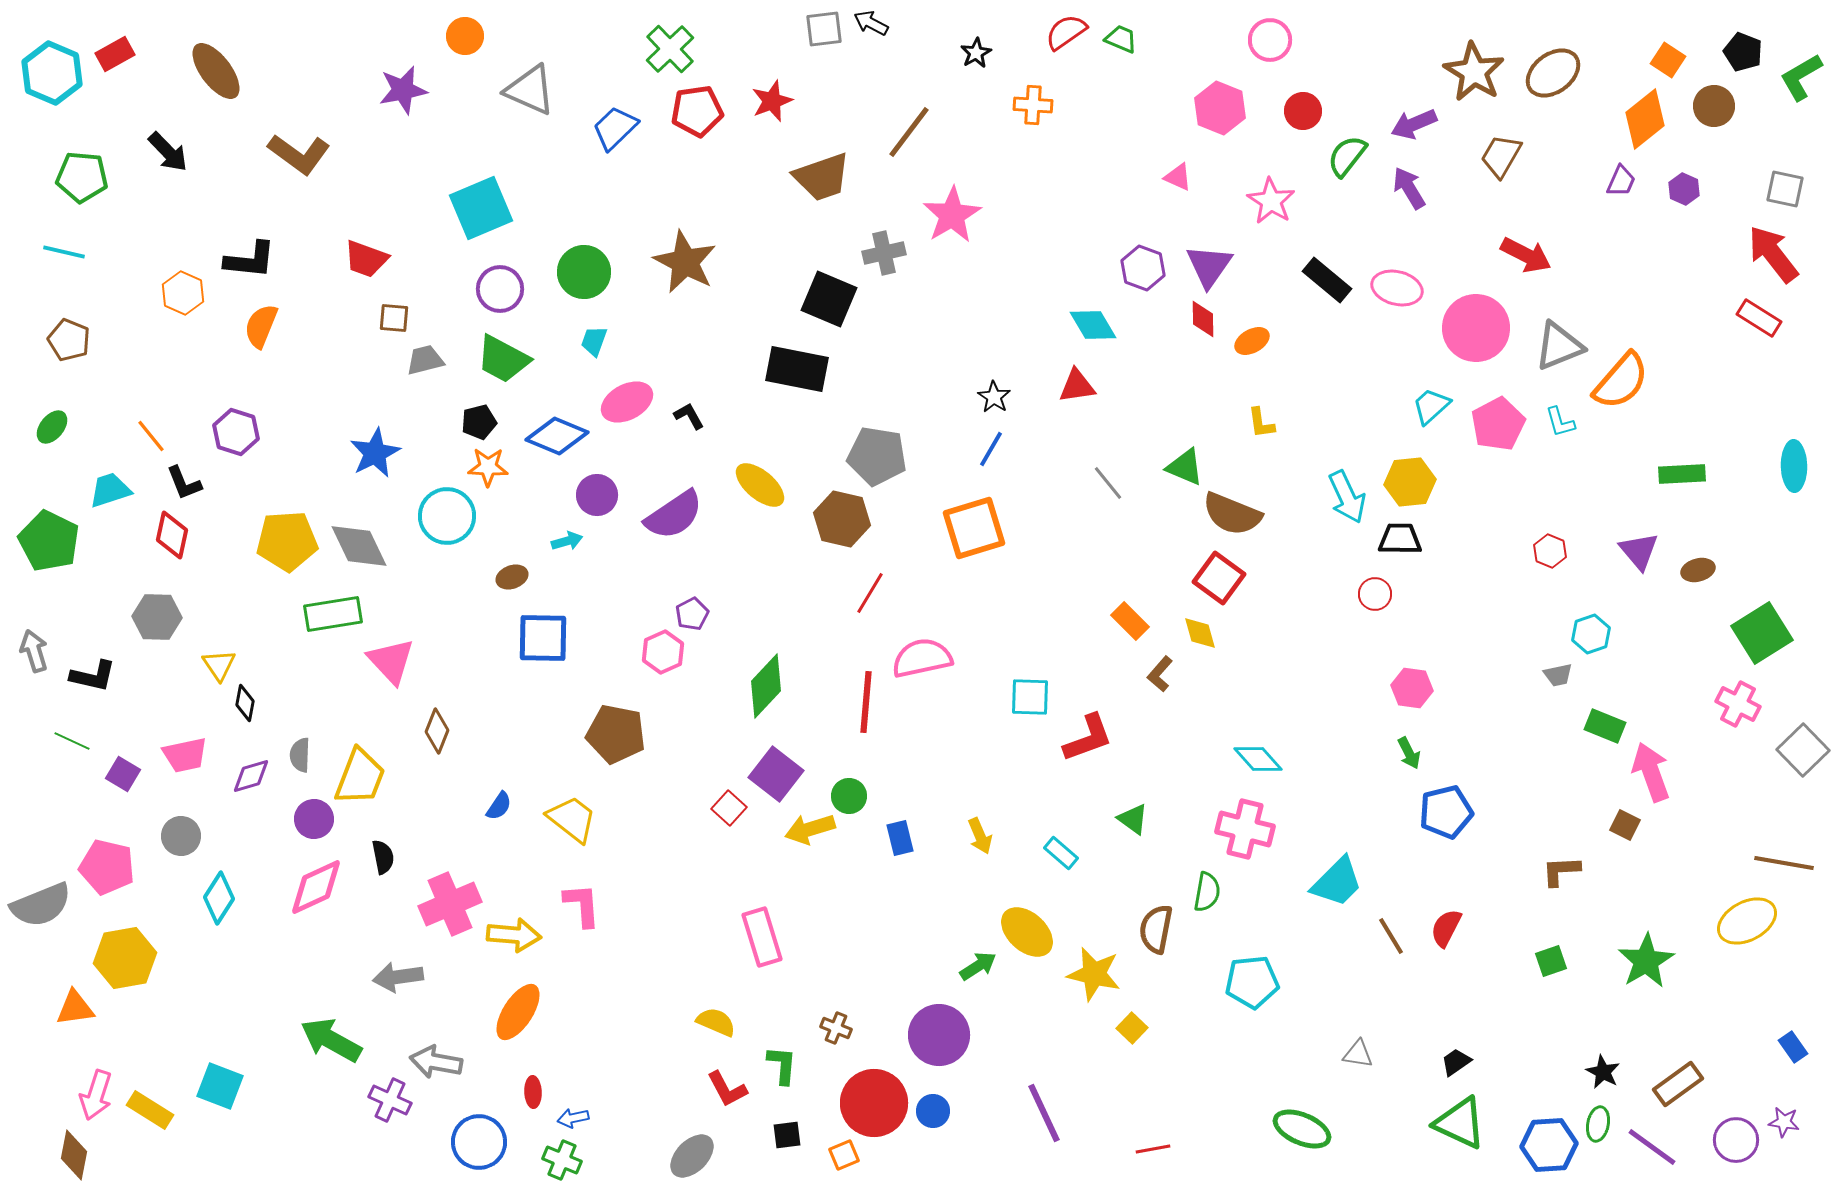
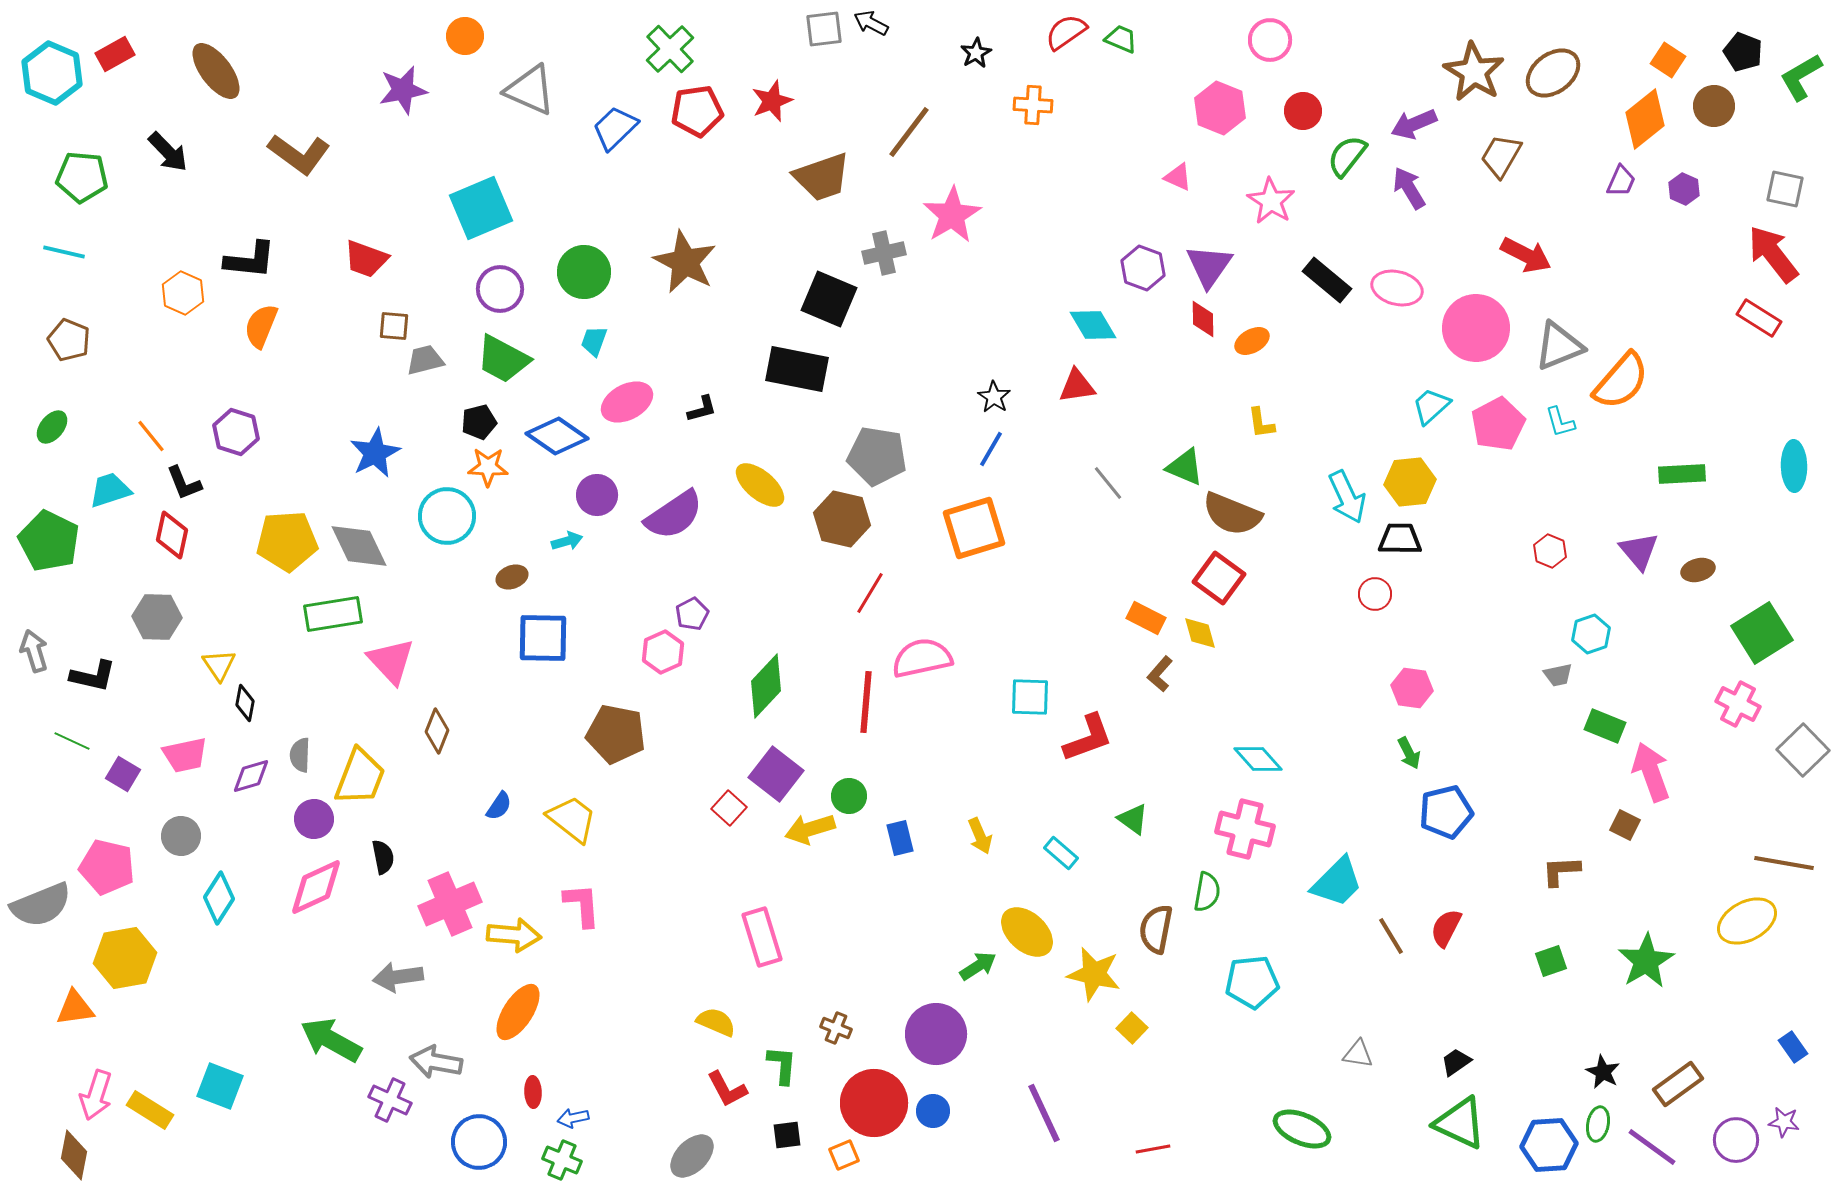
brown square at (394, 318): moved 8 px down
black L-shape at (689, 416): moved 13 px right, 7 px up; rotated 104 degrees clockwise
blue diamond at (557, 436): rotated 12 degrees clockwise
orange rectangle at (1130, 621): moved 16 px right, 3 px up; rotated 18 degrees counterclockwise
purple circle at (939, 1035): moved 3 px left, 1 px up
